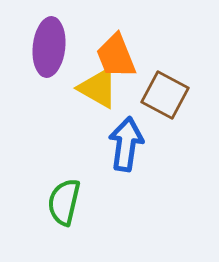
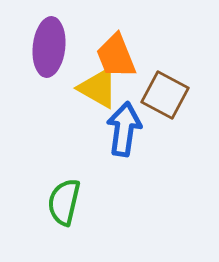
blue arrow: moved 2 px left, 15 px up
